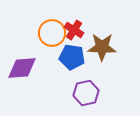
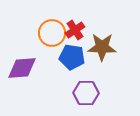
red cross: moved 1 px right; rotated 24 degrees clockwise
purple hexagon: rotated 15 degrees clockwise
